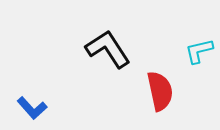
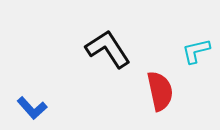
cyan L-shape: moved 3 px left
